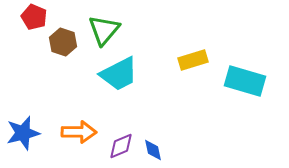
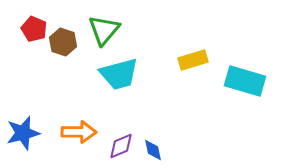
red pentagon: moved 12 px down
cyan trapezoid: rotated 12 degrees clockwise
